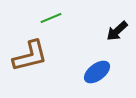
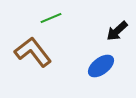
brown L-shape: moved 3 px right, 4 px up; rotated 114 degrees counterclockwise
blue ellipse: moved 4 px right, 6 px up
